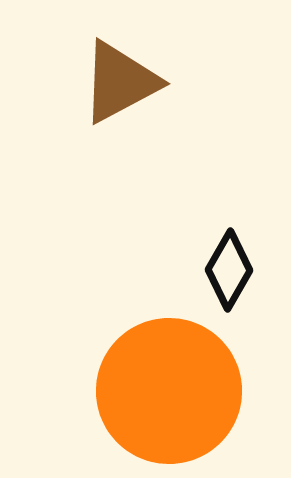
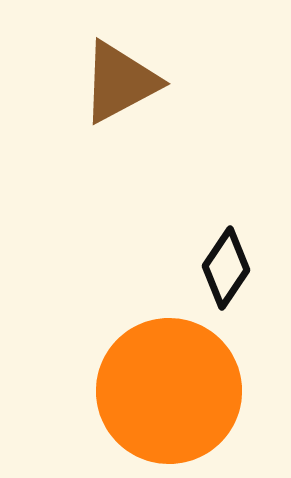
black diamond: moved 3 px left, 2 px up; rotated 4 degrees clockwise
